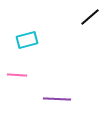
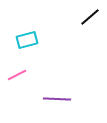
pink line: rotated 30 degrees counterclockwise
